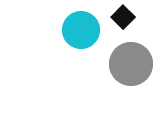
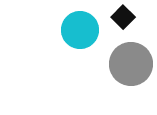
cyan circle: moved 1 px left
